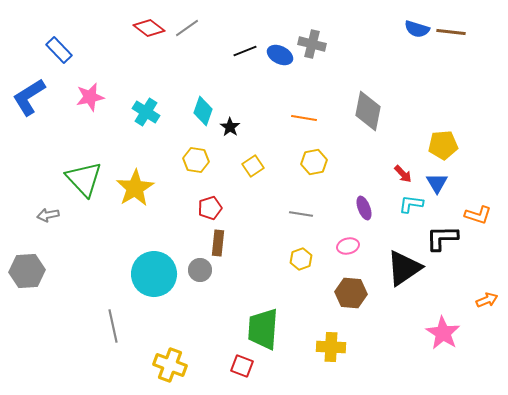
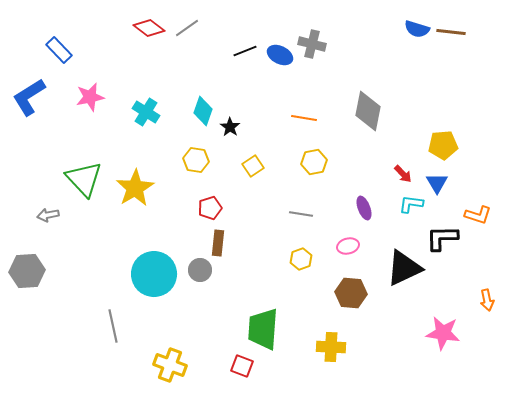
black triangle at (404, 268): rotated 9 degrees clockwise
orange arrow at (487, 300): rotated 100 degrees clockwise
pink star at (443, 333): rotated 24 degrees counterclockwise
